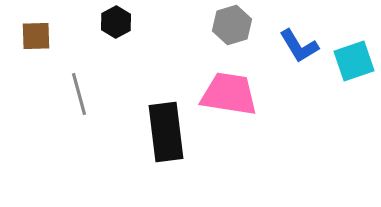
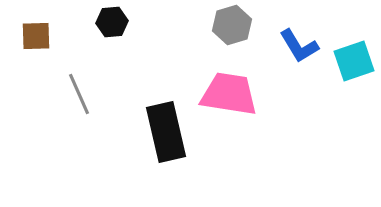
black hexagon: moved 4 px left; rotated 24 degrees clockwise
gray line: rotated 9 degrees counterclockwise
black rectangle: rotated 6 degrees counterclockwise
